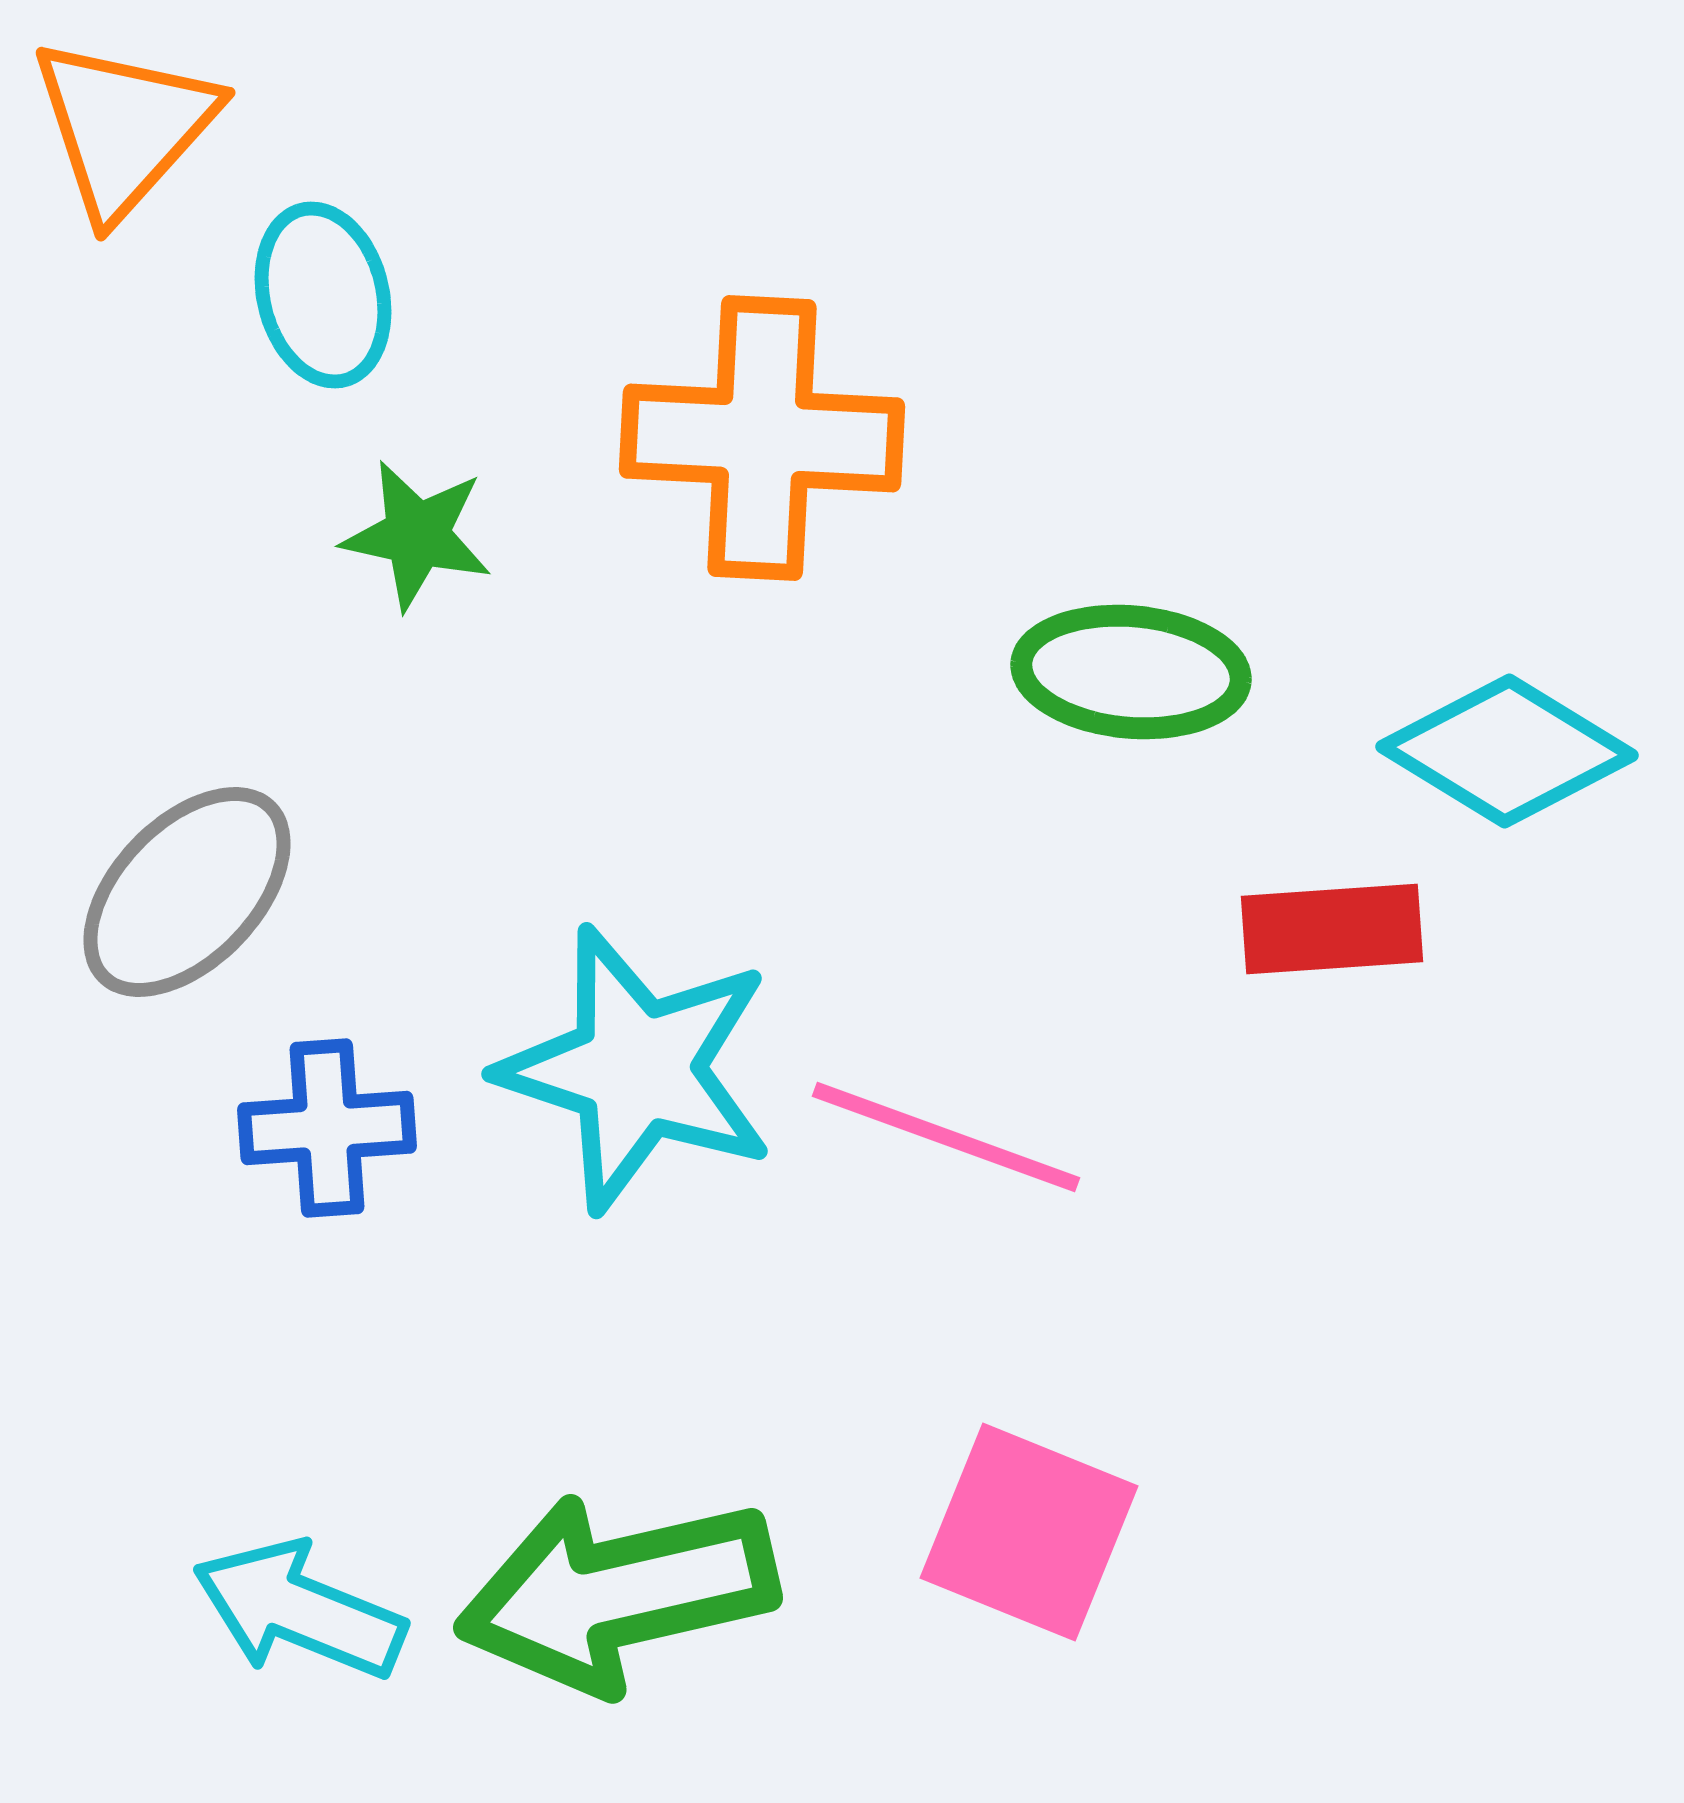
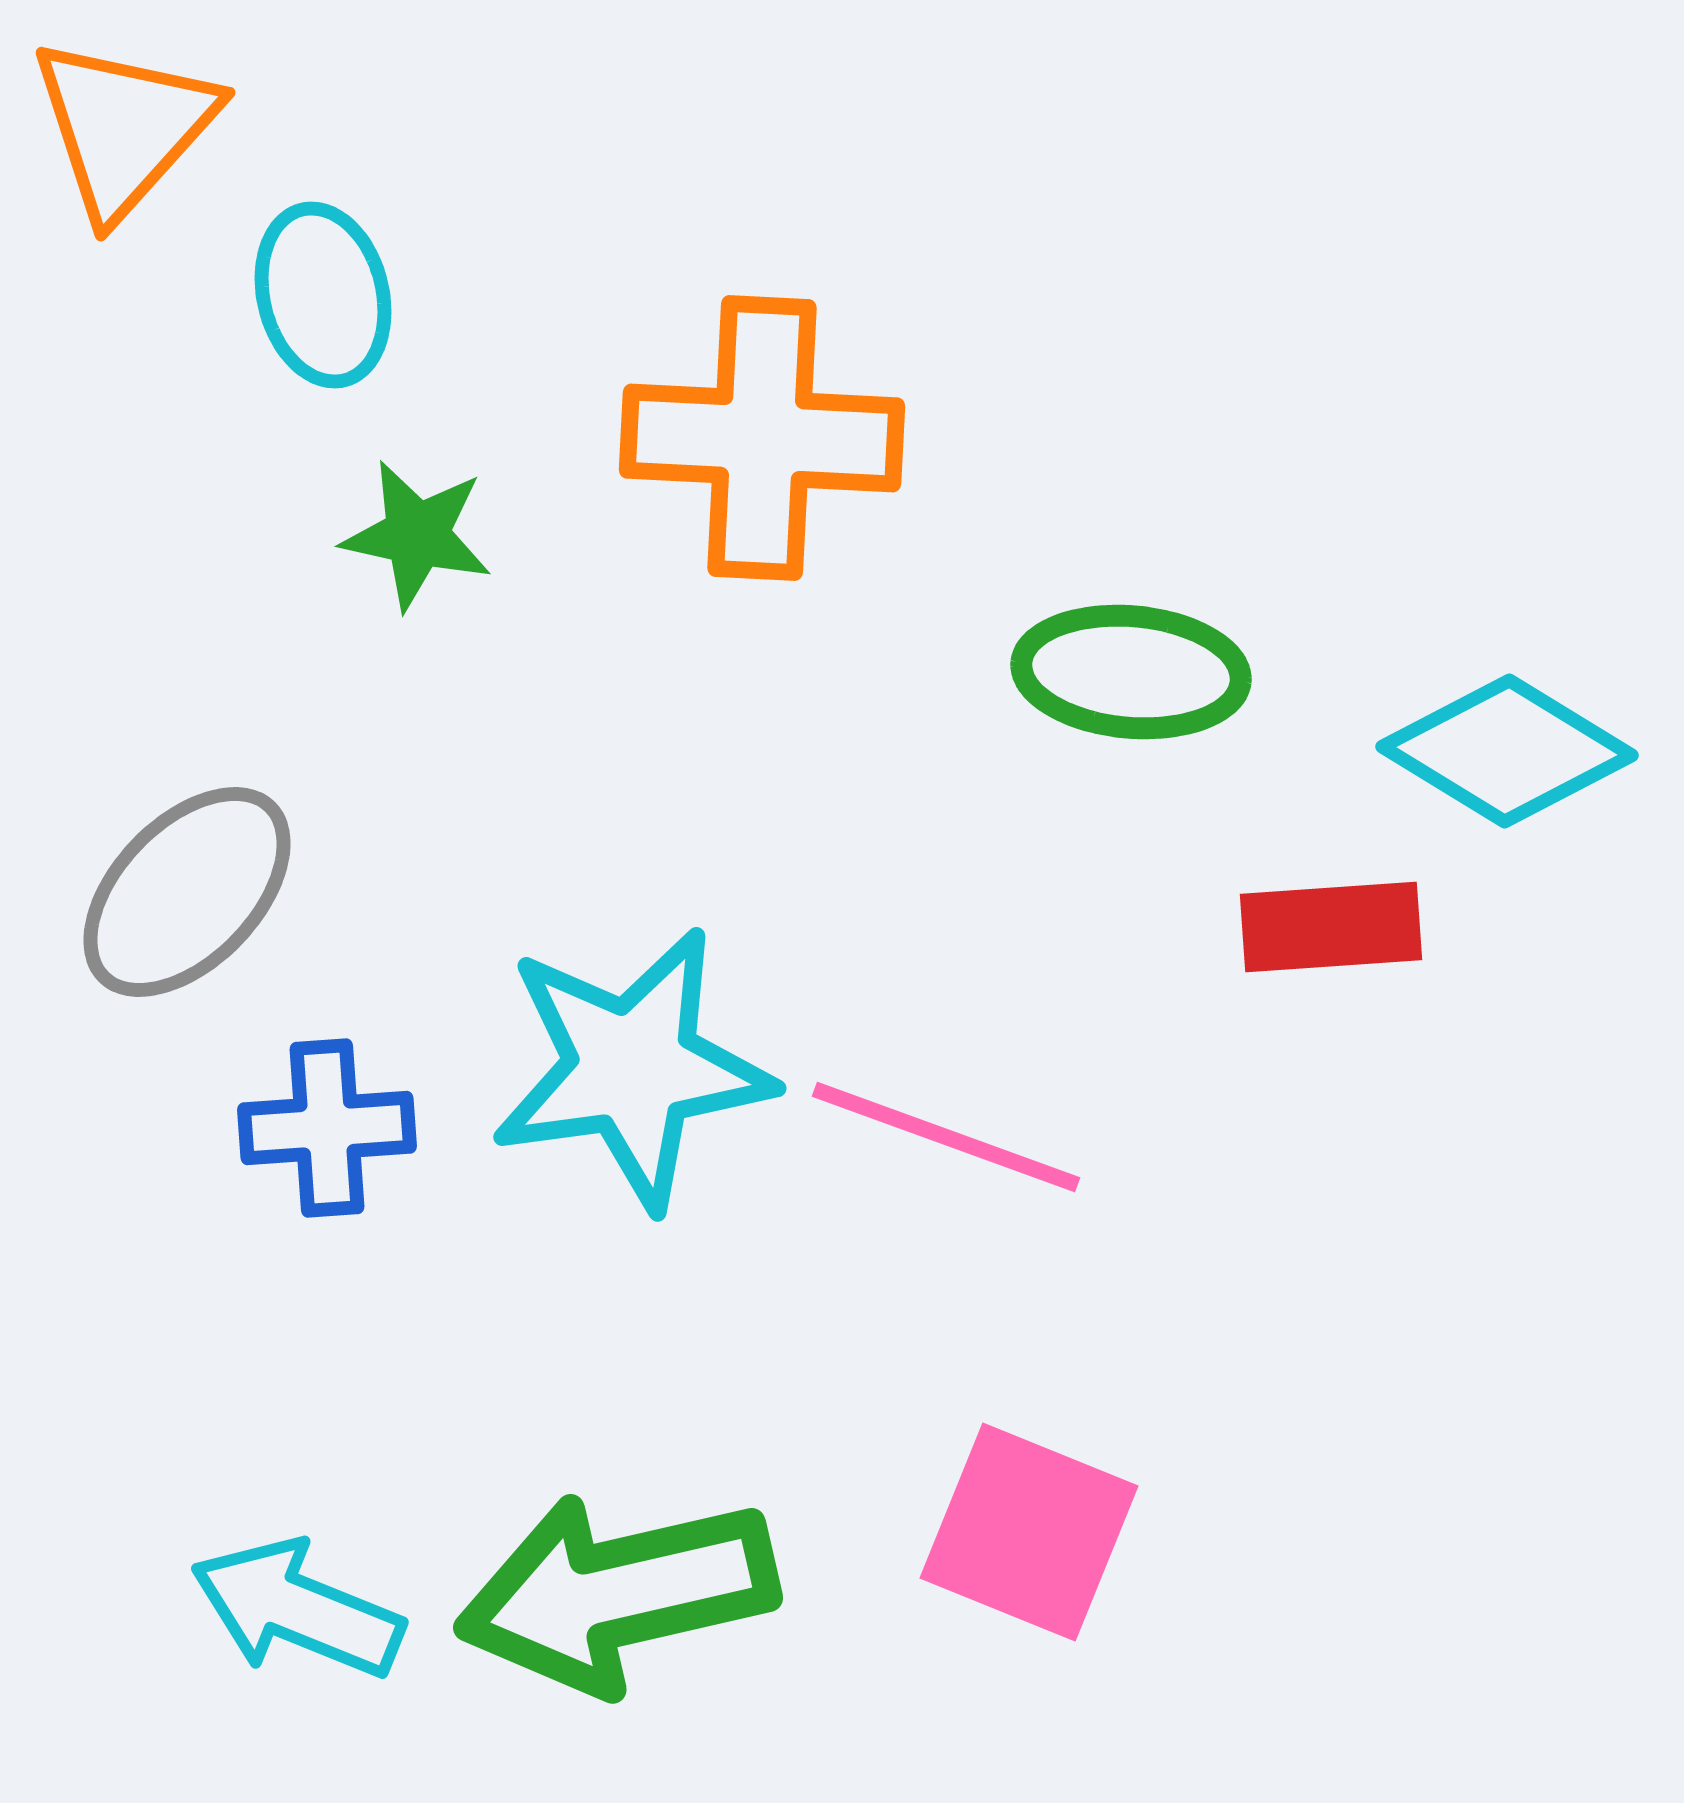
red rectangle: moved 1 px left, 2 px up
cyan star: moved 5 px left, 1 px up; rotated 26 degrees counterclockwise
cyan arrow: moved 2 px left, 1 px up
